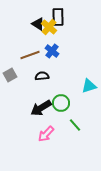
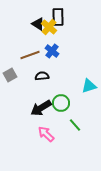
pink arrow: rotated 90 degrees clockwise
